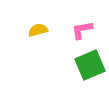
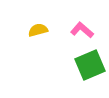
pink L-shape: rotated 50 degrees clockwise
